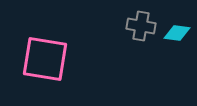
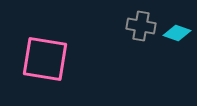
cyan diamond: rotated 12 degrees clockwise
